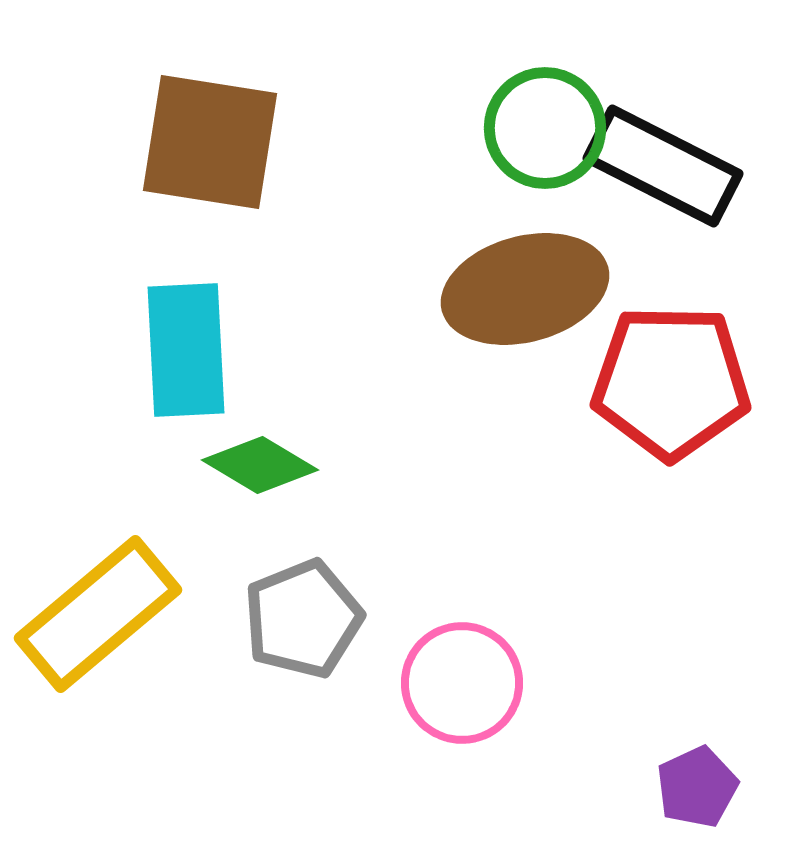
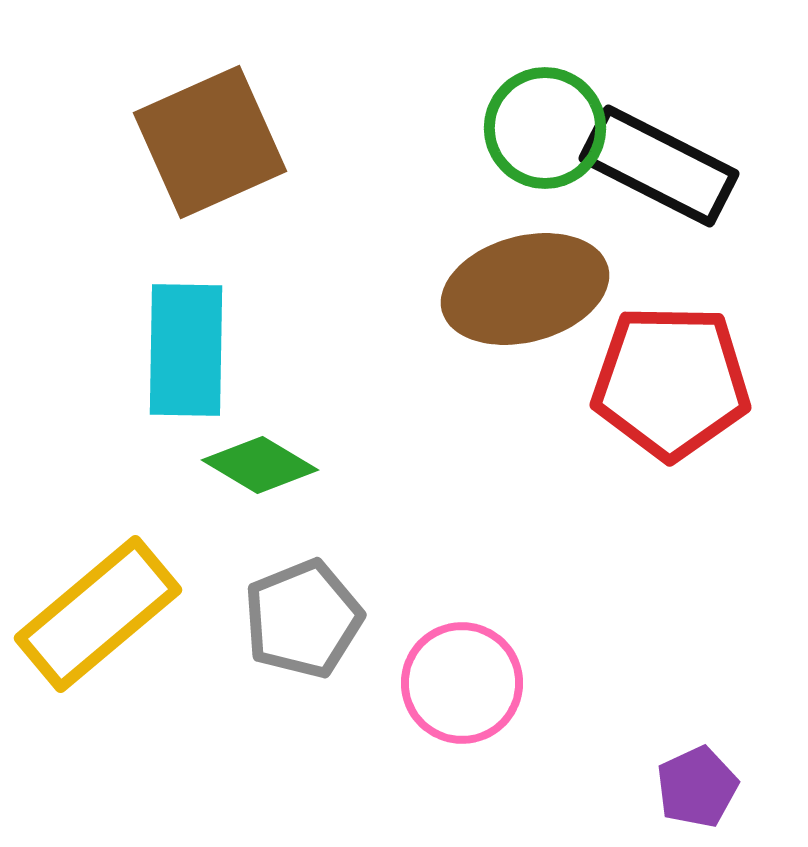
brown square: rotated 33 degrees counterclockwise
black rectangle: moved 4 px left
cyan rectangle: rotated 4 degrees clockwise
